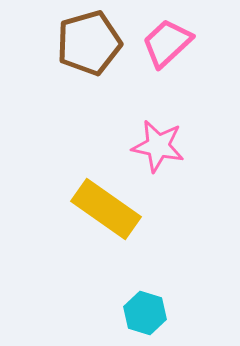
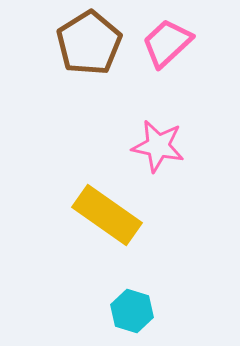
brown pentagon: rotated 16 degrees counterclockwise
yellow rectangle: moved 1 px right, 6 px down
cyan hexagon: moved 13 px left, 2 px up
